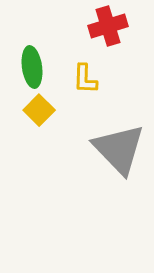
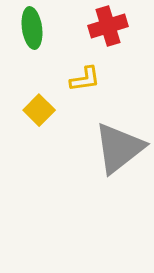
green ellipse: moved 39 px up
yellow L-shape: rotated 100 degrees counterclockwise
gray triangle: moved 1 px up; rotated 36 degrees clockwise
